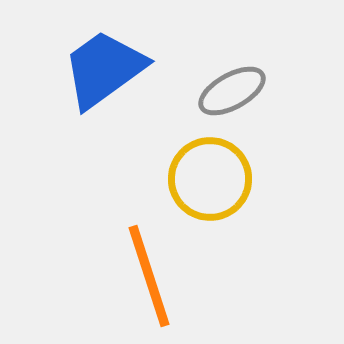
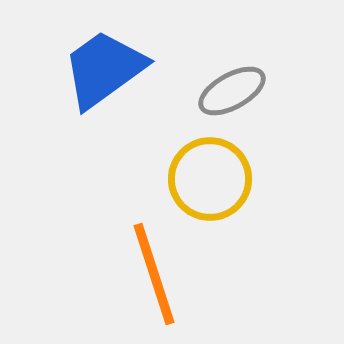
orange line: moved 5 px right, 2 px up
